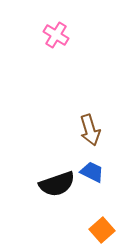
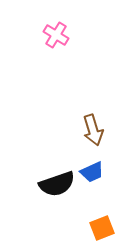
brown arrow: moved 3 px right
blue trapezoid: rotated 130 degrees clockwise
orange square: moved 2 px up; rotated 20 degrees clockwise
